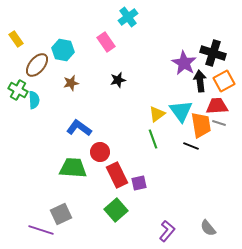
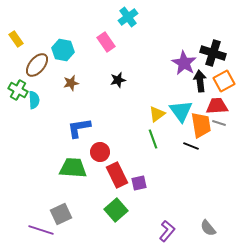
blue L-shape: rotated 45 degrees counterclockwise
